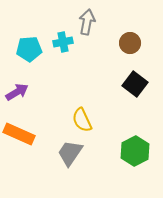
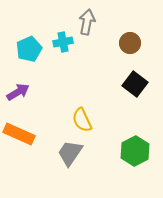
cyan pentagon: rotated 20 degrees counterclockwise
purple arrow: moved 1 px right
